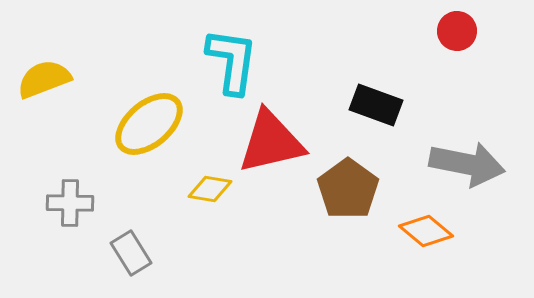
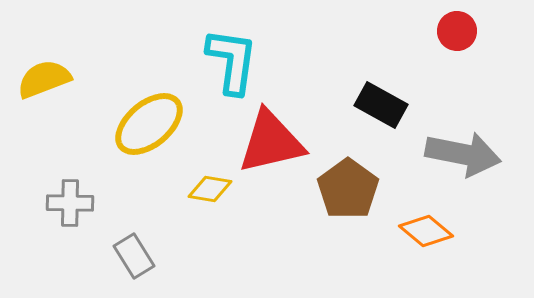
black rectangle: moved 5 px right; rotated 9 degrees clockwise
gray arrow: moved 4 px left, 10 px up
gray rectangle: moved 3 px right, 3 px down
